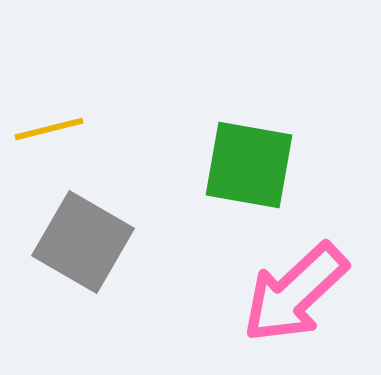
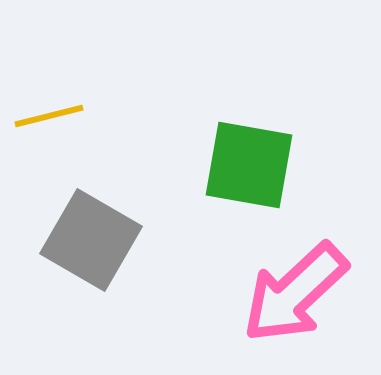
yellow line: moved 13 px up
gray square: moved 8 px right, 2 px up
